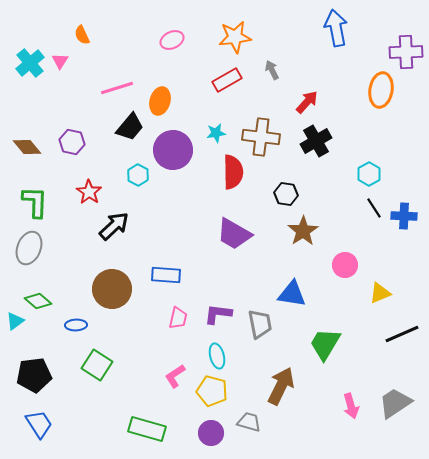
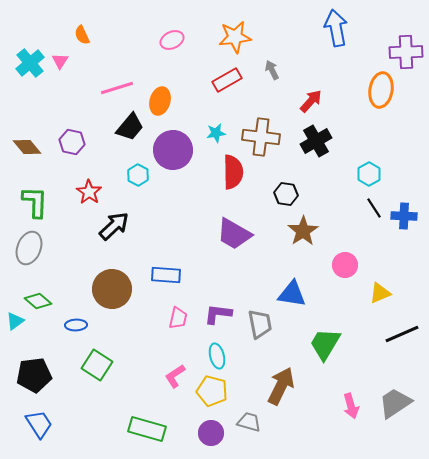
red arrow at (307, 102): moved 4 px right, 1 px up
